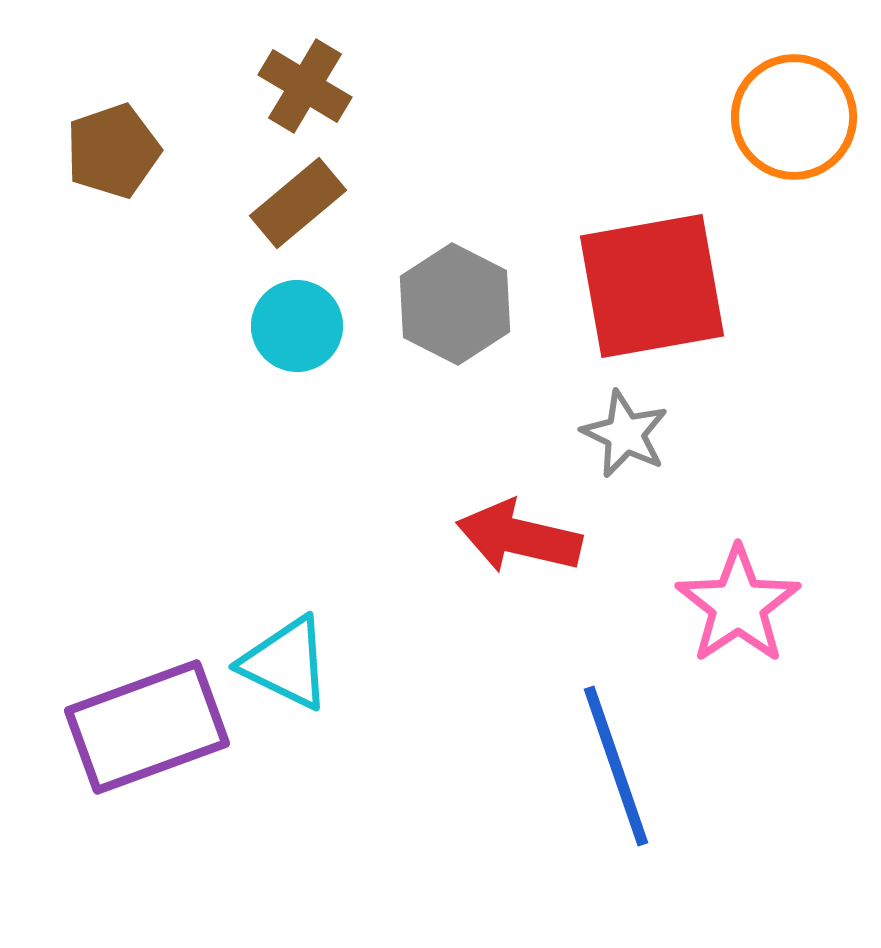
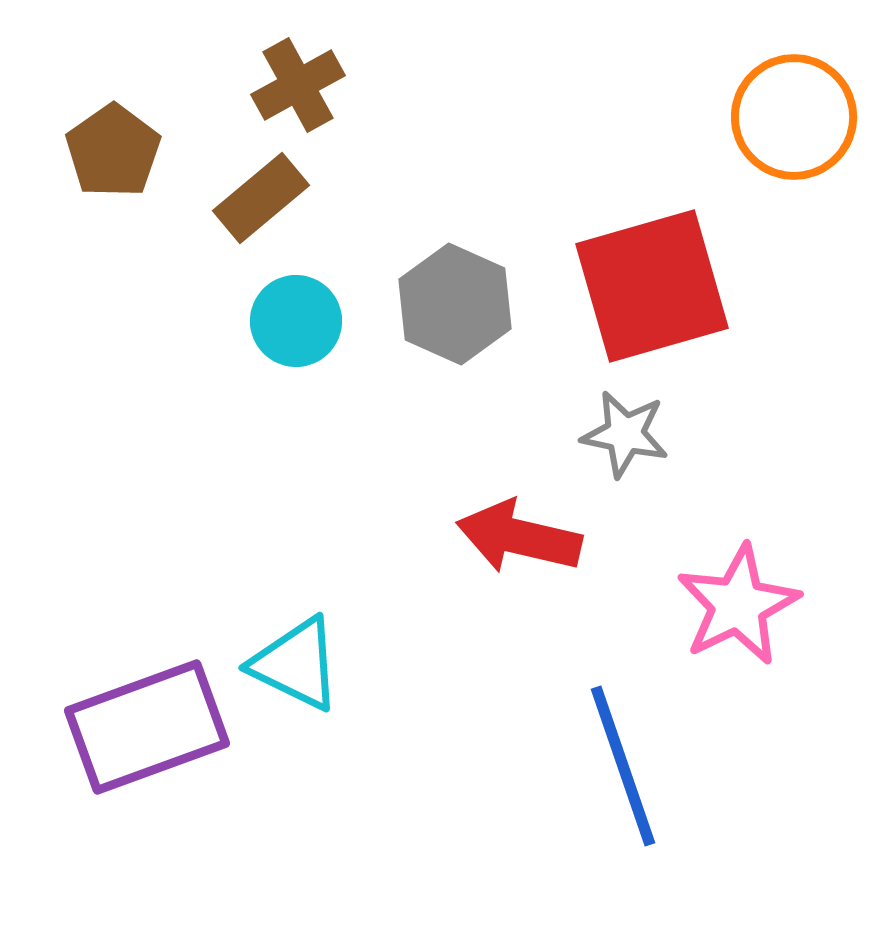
brown cross: moved 7 px left, 1 px up; rotated 30 degrees clockwise
brown pentagon: rotated 16 degrees counterclockwise
brown rectangle: moved 37 px left, 5 px up
red square: rotated 6 degrees counterclockwise
gray hexagon: rotated 3 degrees counterclockwise
cyan circle: moved 1 px left, 5 px up
gray star: rotated 14 degrees counterclockwise
pink star: rotated 8 degrees clockwise
cyan triangle: moved 10 px right, 1 px down
blue line: moved 7 px right
